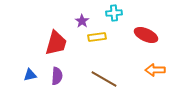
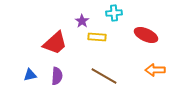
yellow rectangle: rotated 12 degrees clockwise
red trapezoid: moved 1 px left; rotated 32 degrees clockwise
brown line: moved 3 px up
